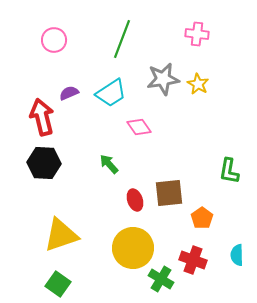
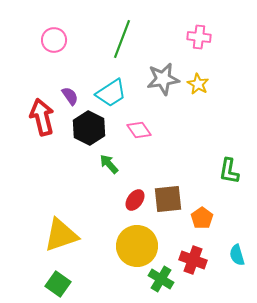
pink cross: moved 2 px right, 3 px down
purple semicircle: moved 1 px right, 3 px down; rotated 78 degrees clockwise
pink diamond: moved 3 px down
black hexagon: moved 45 px right, 35 px up; rotated 24 degrees clockwise
brown square: moved 1 px left, 6 px down
red ellipse: rotated 55 degrees clockwise
yellow circle: moved 4 px right, 2 px up
cyan semicircle: rotated 15 degrees counterclockwise
